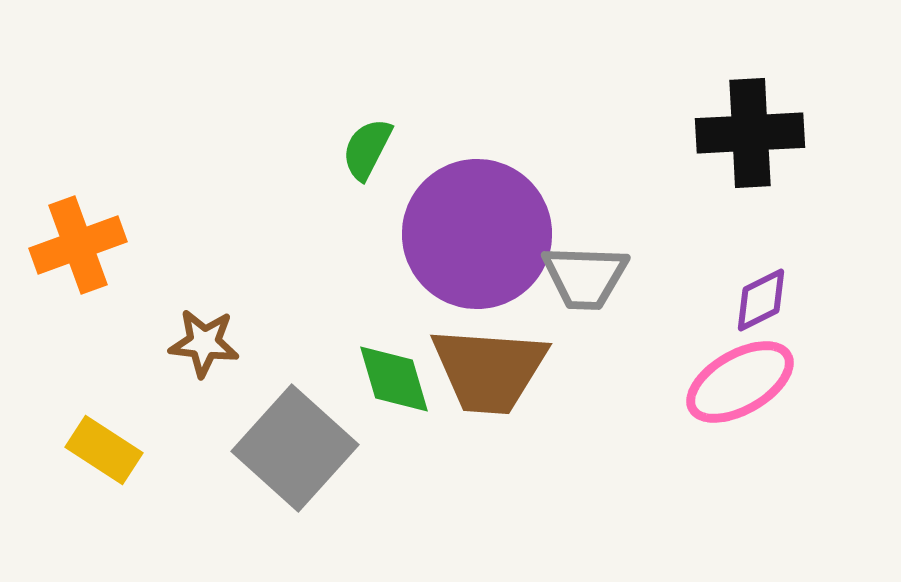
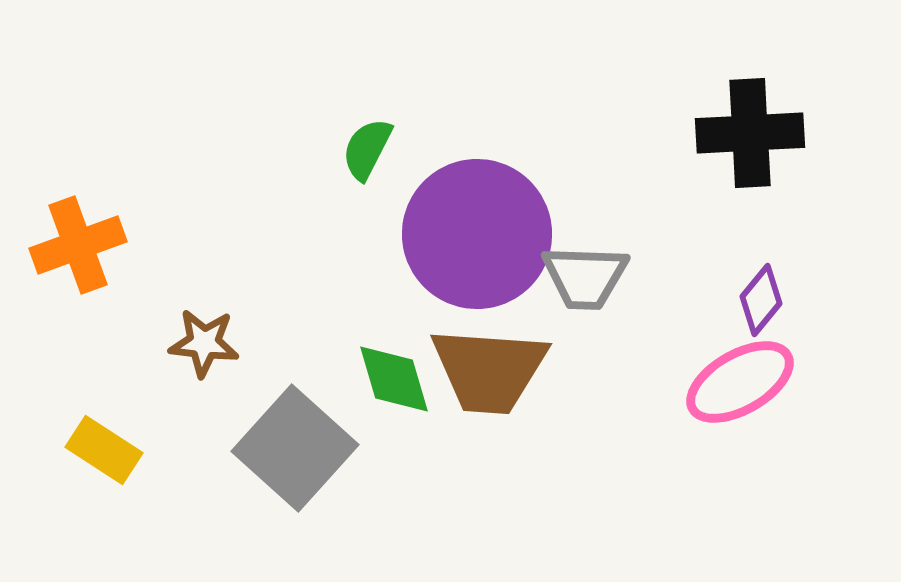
purple diamond: rotated 24 degrees counterclockwise
